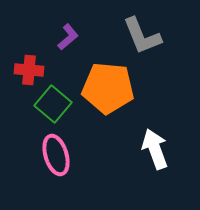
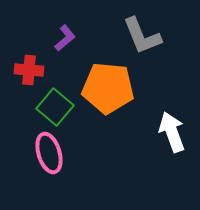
purple L-shape: moved 3 px left, 1 px down
green square: moved 2 px right, 3 px down
white arrow: moved 17 px right, 17 px up
pink ellipse: moved 7 px left, 2 px up
